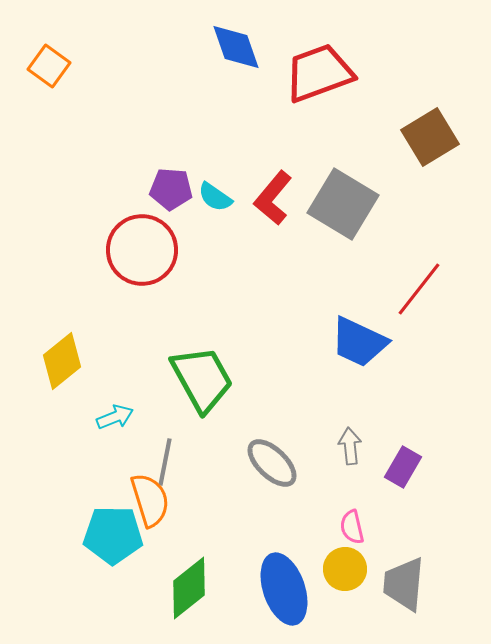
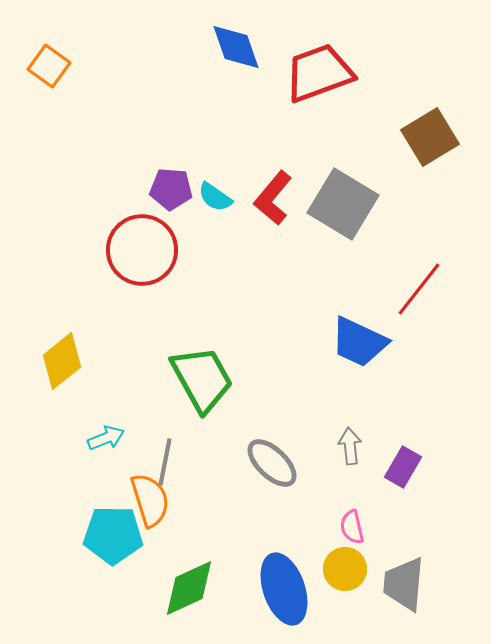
cyan arrow: moved 9 px left, 21 px down
green diamond: rotated 14 degrees clockwise
